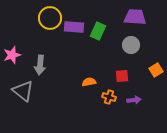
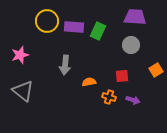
yellow circle: moved 3 px left, 3 px down
pink star: moved 8 px right
gray arrow: moved 25 px right
purple arrow: moved 1 px left; rotated 24 degrees clockwise
